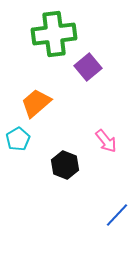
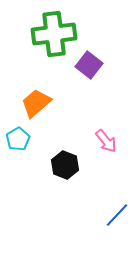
purple square: moved 1 px right, 2 px up; rotated 12 degrees counterclockwise
